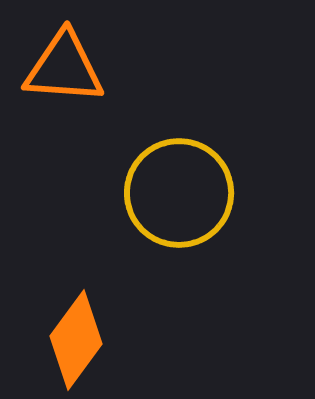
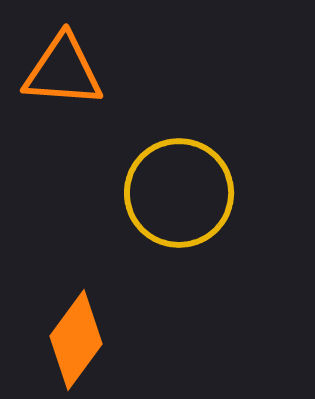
orange triangle: moved 1 px left, 3 px down
